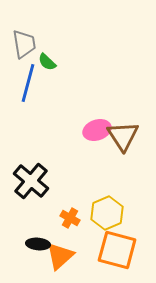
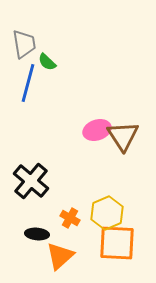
black ellipse: moved 1 px left, 10 px up
orange square: moved 7 px up; rotated 12 degrees counterclockwise
